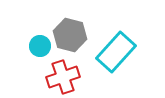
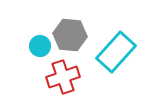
gray hexagon: rotated 8 degrees counterclockwise
